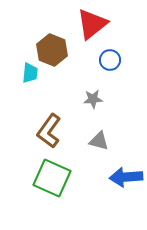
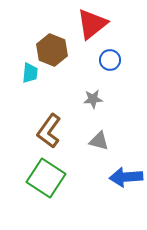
green square: moved 6 px left; rotated 9 degrees clockwise
